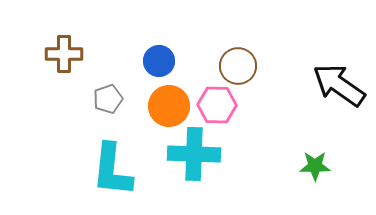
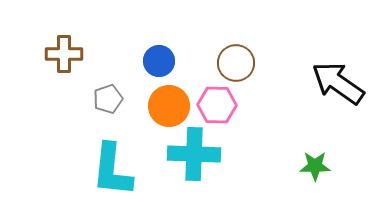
brown circle: moved 2 px left, 3 px up
black arrow: moved 1 px left, 2 px up
